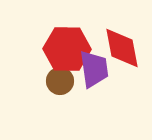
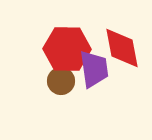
brown circle: moved 1 px right
